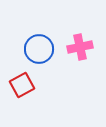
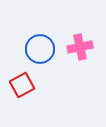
blue circle: moved 1 px right
